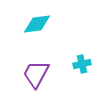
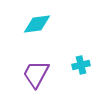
cyan cross: moved 1 px left, 1 px down
